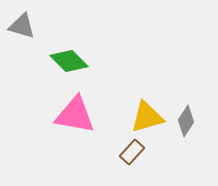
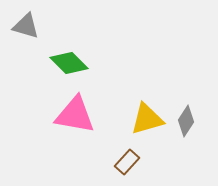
gray triangle: moved 4 px right
green diamond: moved 2 px down
yellow triangle: moved 2 px down
brown rectangle: moved 5 px left, 10 px down
